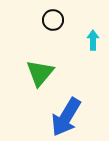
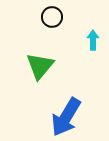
black circle: moved 1 px left, 3 px up
green triangle: moved 7 px up
